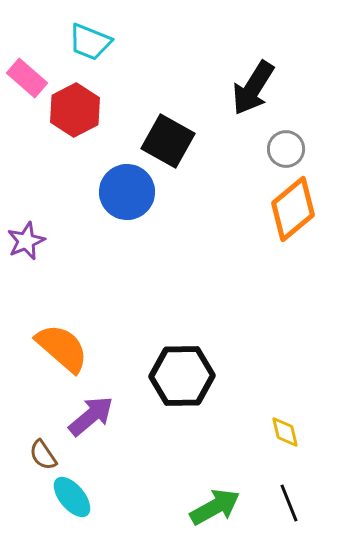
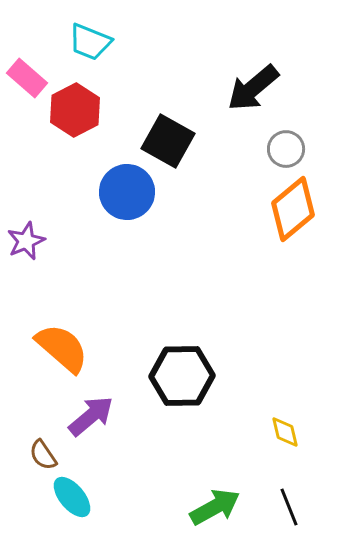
black arrow: rotated 18 degrees clockwise
black line: moved 4 px down
